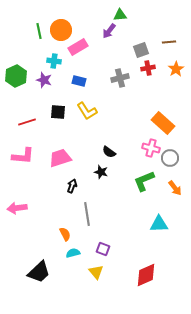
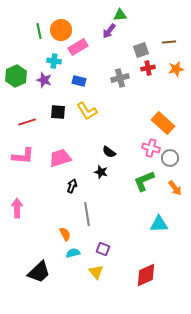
orange star: rotated 21 degrees clockwise
pink arrow: rotated 96 degrees clockwise
